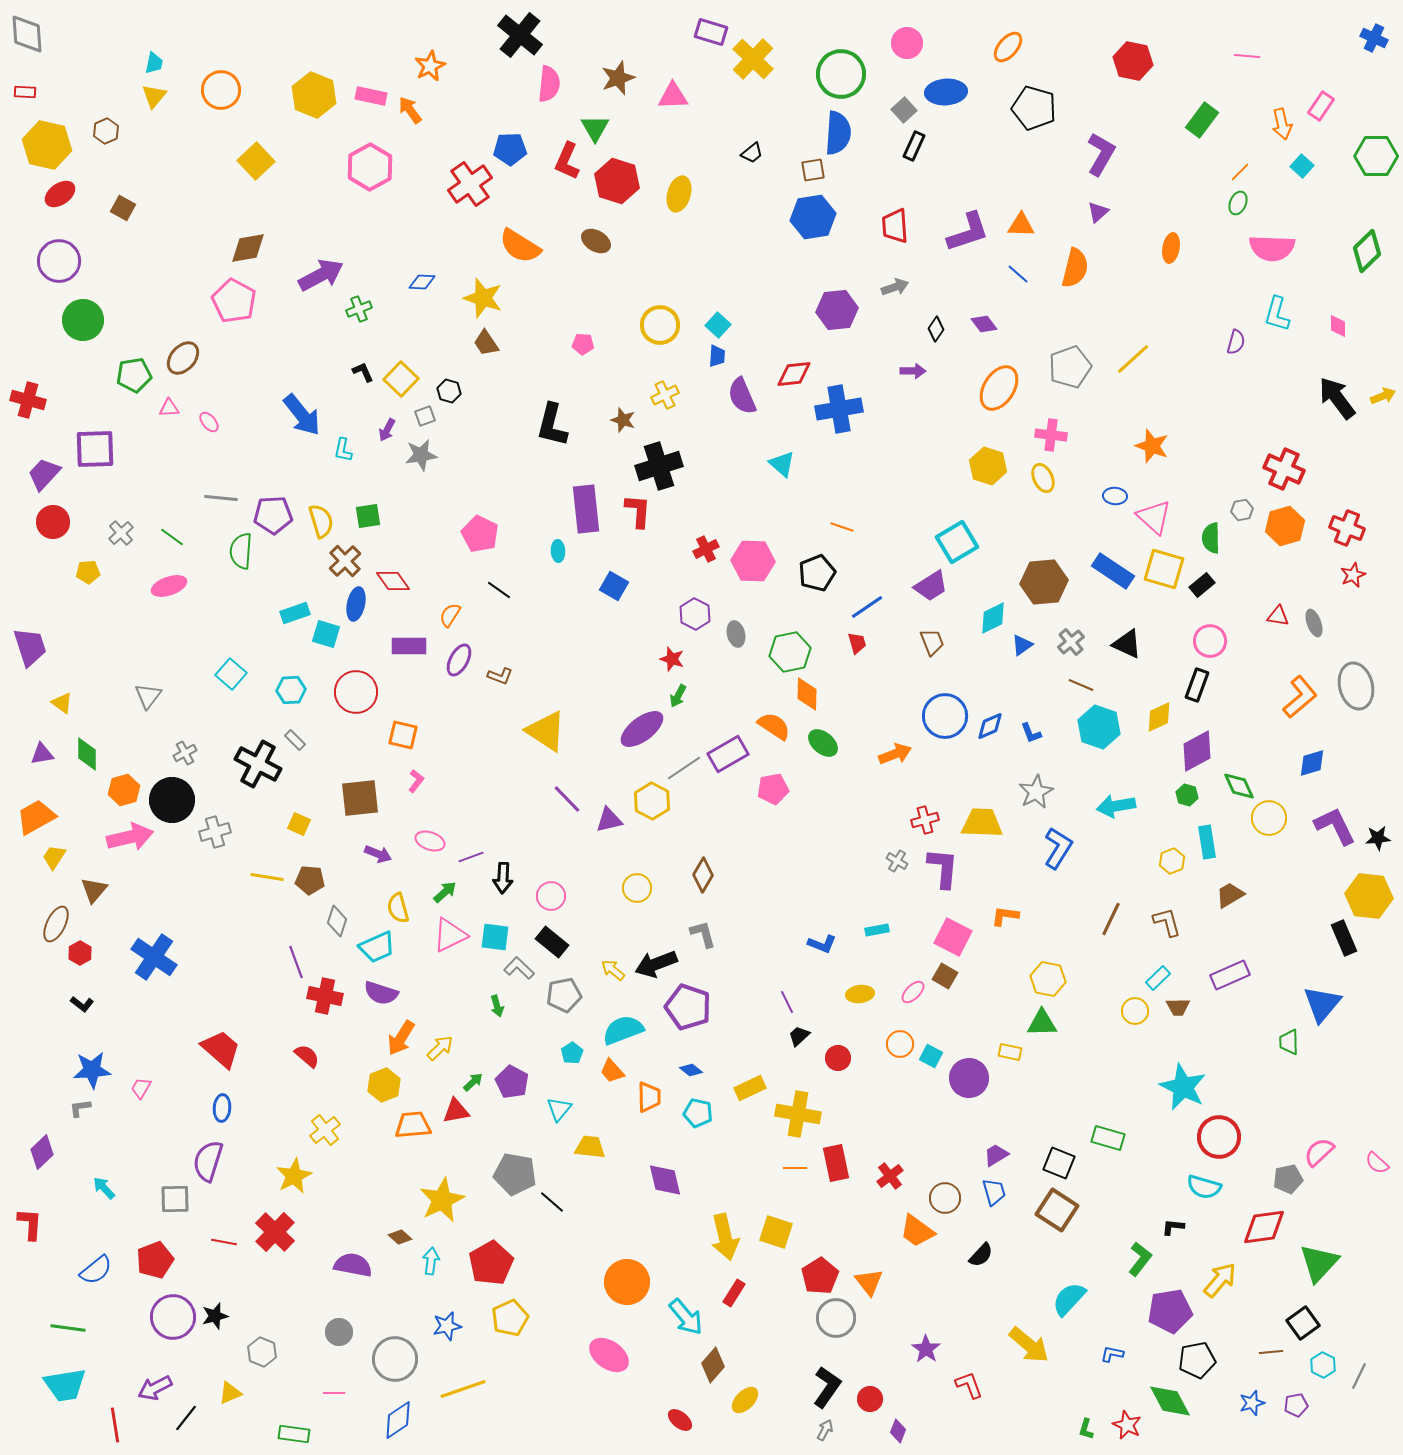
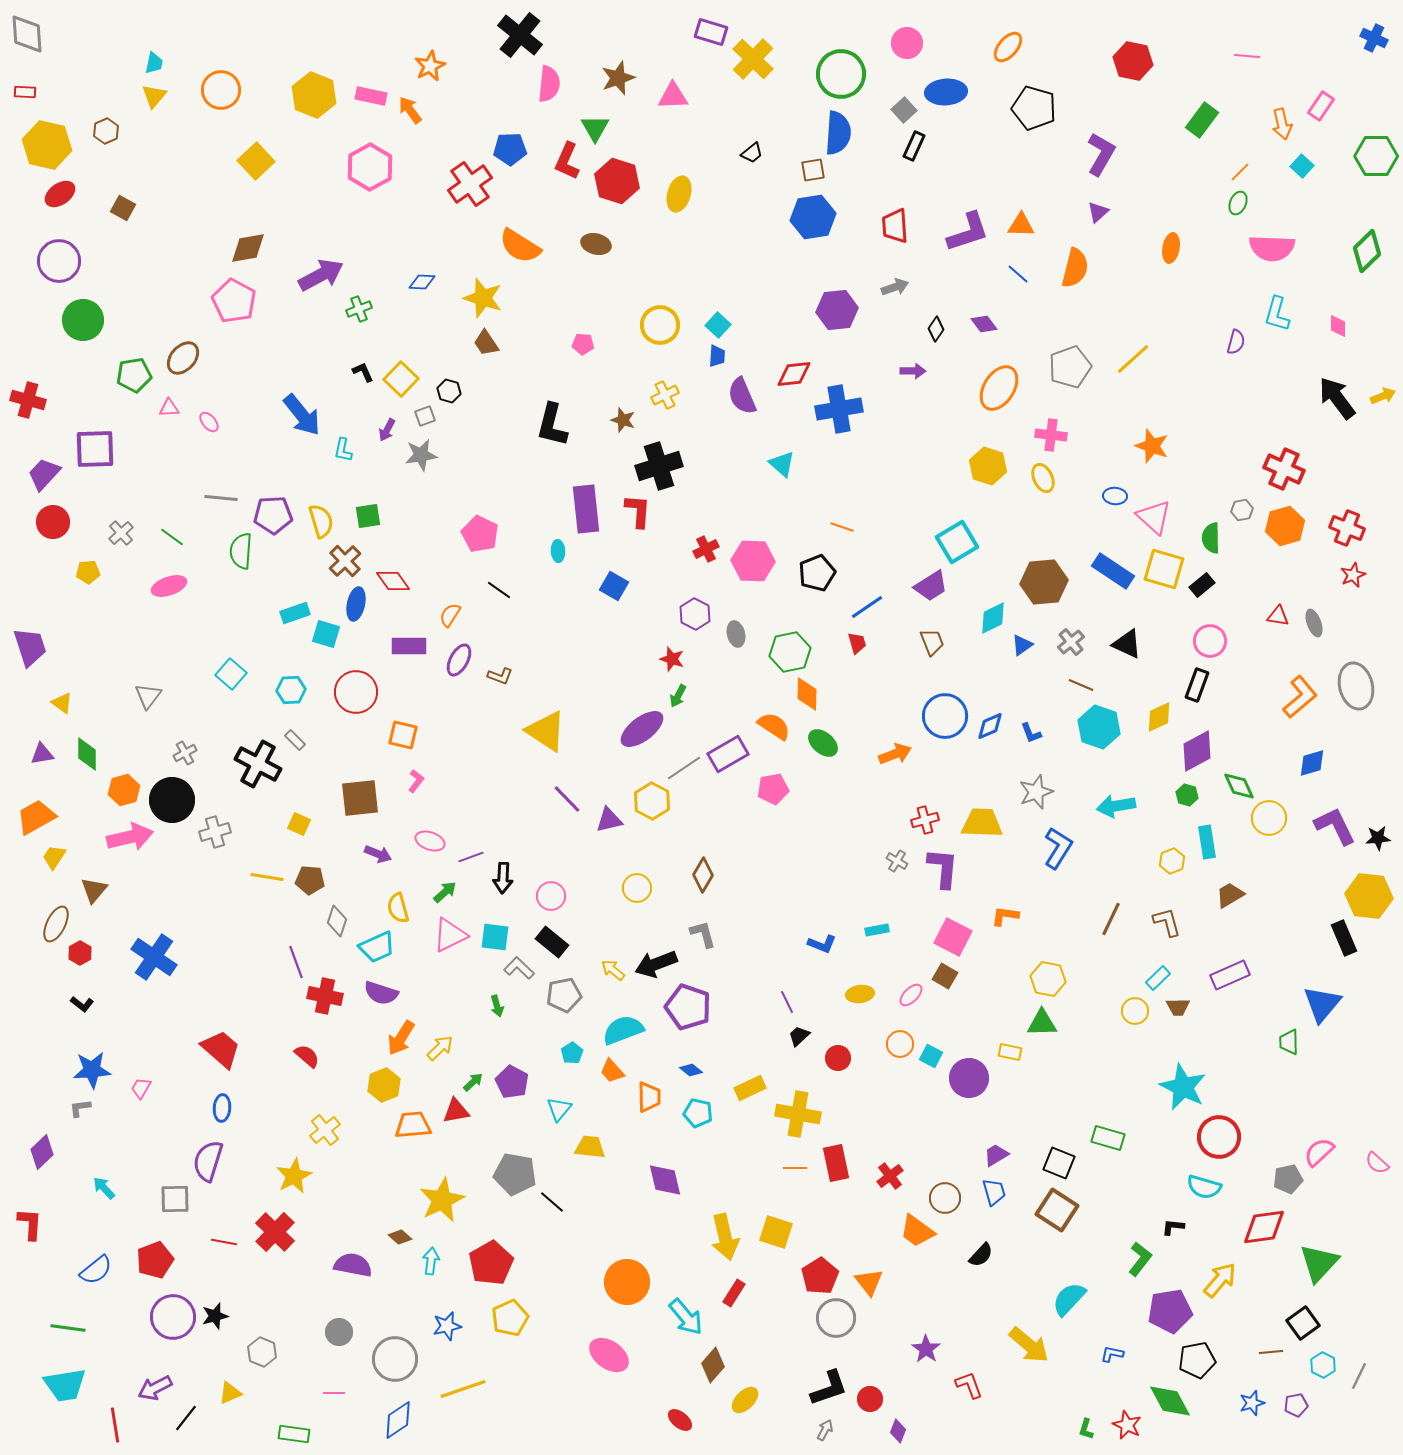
brown ellipse at (596, 241): moved 3 px down; rotated 16 degrees counterclockwise
gray star at (1036, 792): rotated 8 degrees clockwise
pink ellipse at (913, 992): moved 2 px left, 3 px down
black L-shape at (827, 1387): moved 2 px right, 1 px down; rotated 36 degrees clockwise
